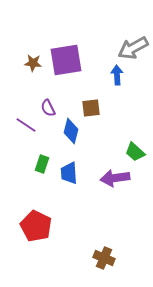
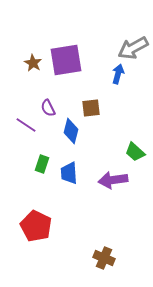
brown star: rotated 24 degrees clockwise
blue arrow: moved 1 px right, 1 px up; rotated 18 degrees clockwise
purple arrow: moved 2 px left, 2 px down
